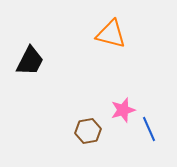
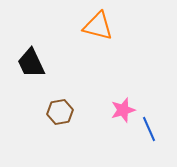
orange triangle: moved 13 px left, 8 px up
black trapezoid: moved 1 px right, 2 px down; rotated 128 degrees clockwise
brown hexagon: moved 28 px left, 19 px up
